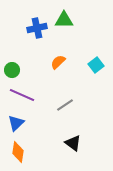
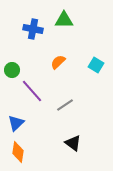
blue cross: moved 4 px left, 1 px down; rotated 24 degrees clockwise
cyan square: rotated 21 degrees counterclockwise
purple line: moved 10 px right, 4 px up; rotated 25 degrees clockwise
